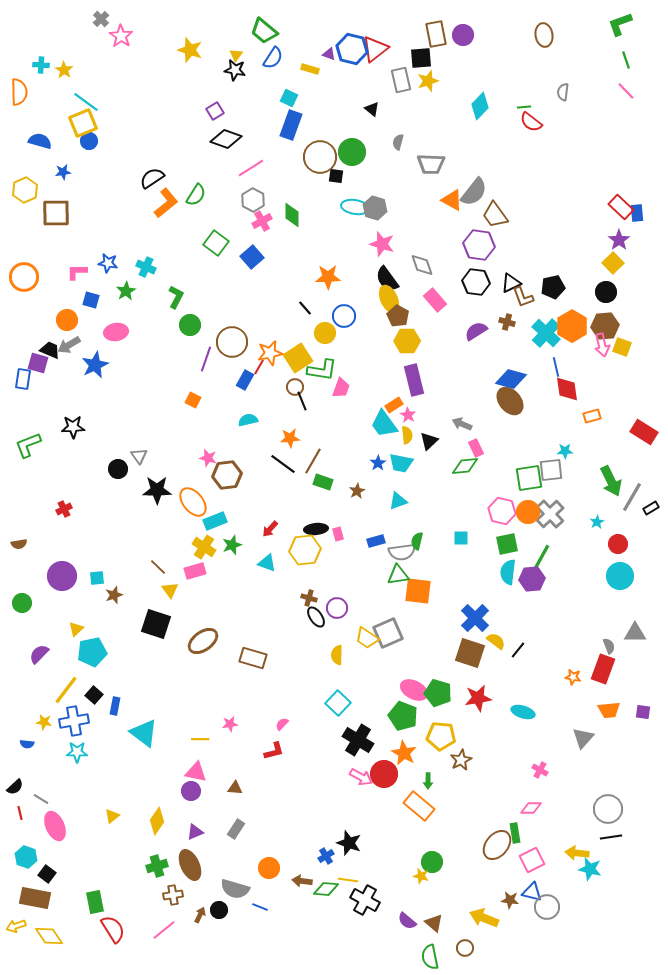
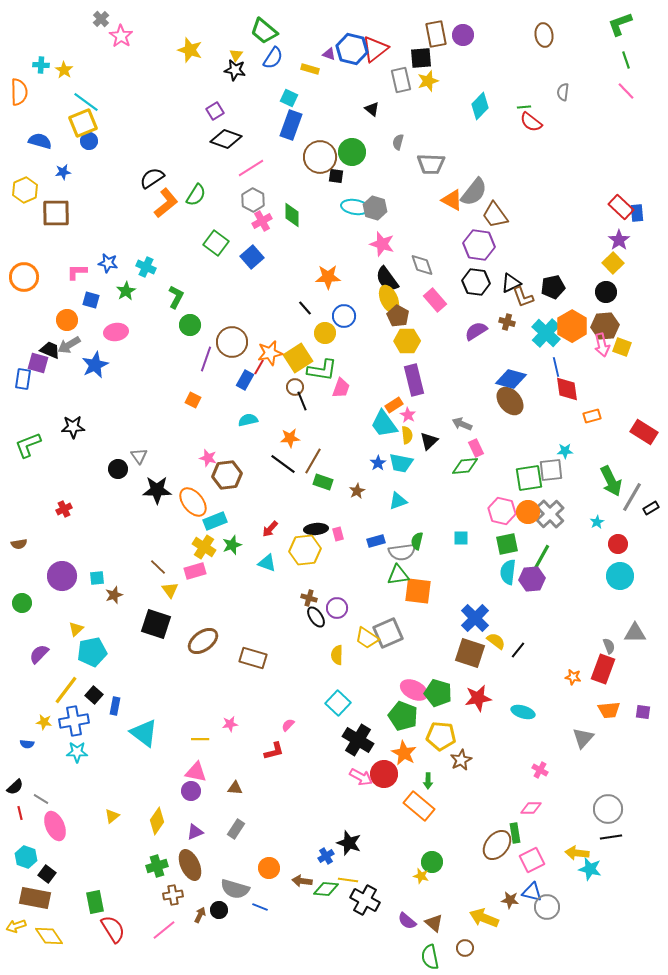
pink semicircle at (282, 724): moved 6 px right, 1 px down
